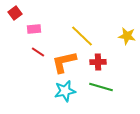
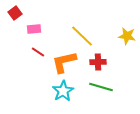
cyan star: moved 2 px left; rotated 20 degrees counterclockwise
